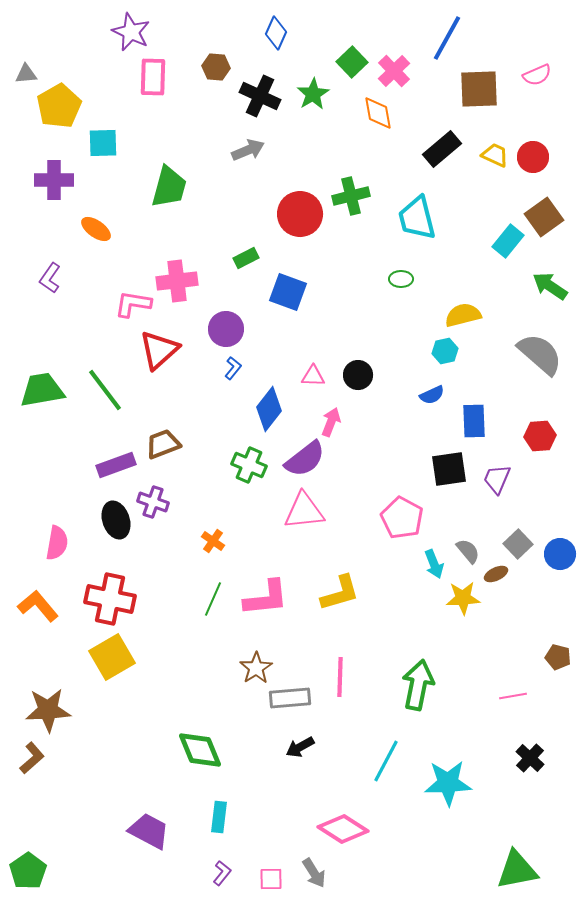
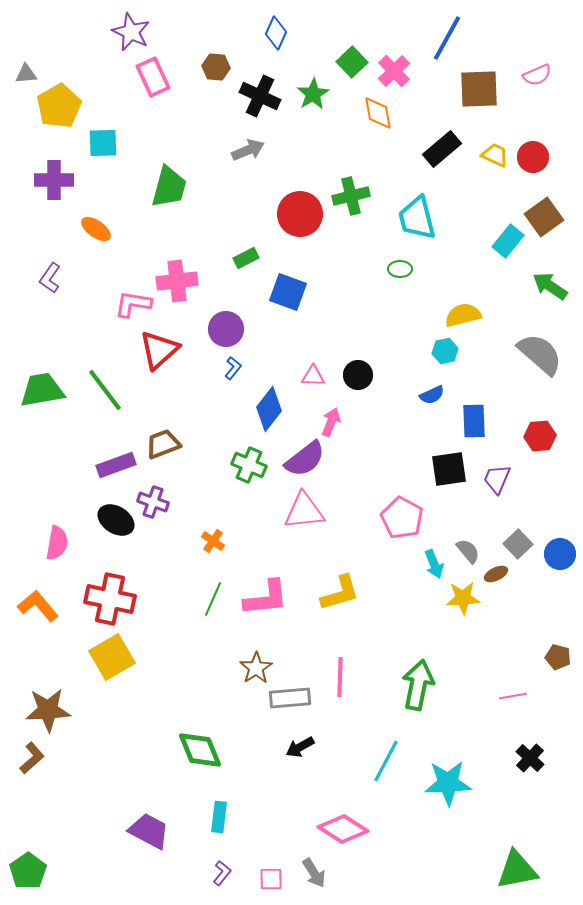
pink rectangle at (153, 77): rotated 27 degrees counterclockwise
green ellipse at (401, 279): moved 1 px left, 10 px up
black ellipse at (116, 520): rotated 39 degrees counterclockwise
